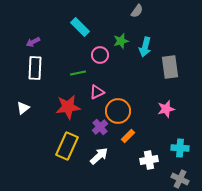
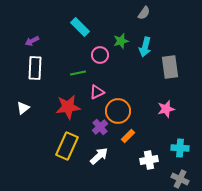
gray semicircle: moved 7 px right, 2 px down
purple arrow: moved 1 px left, 1 px up
